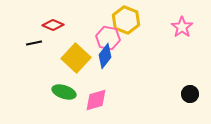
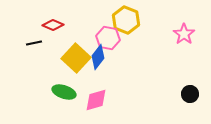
pink star: moved 2 px right, 7 px down
blue diamond: moved 7 px left, 1 px down
